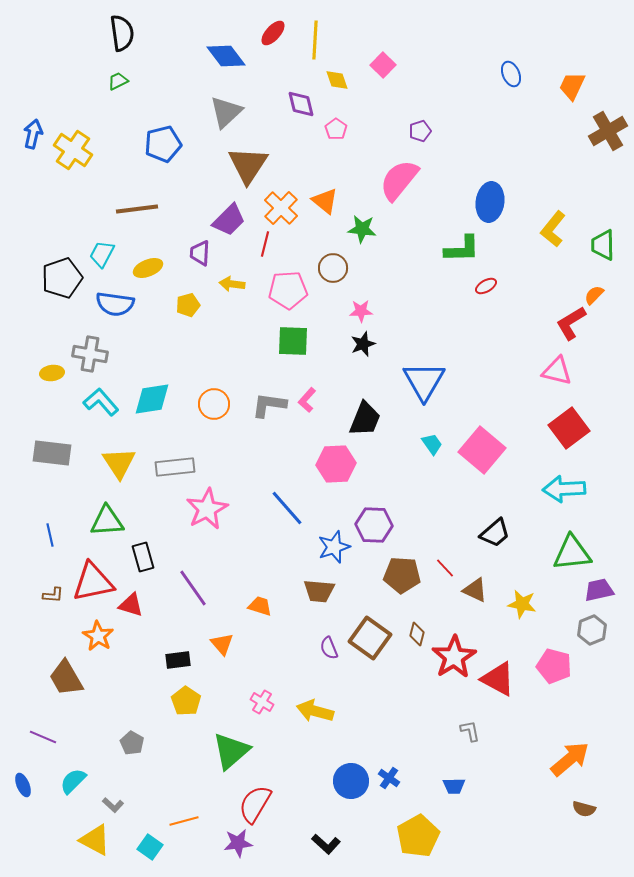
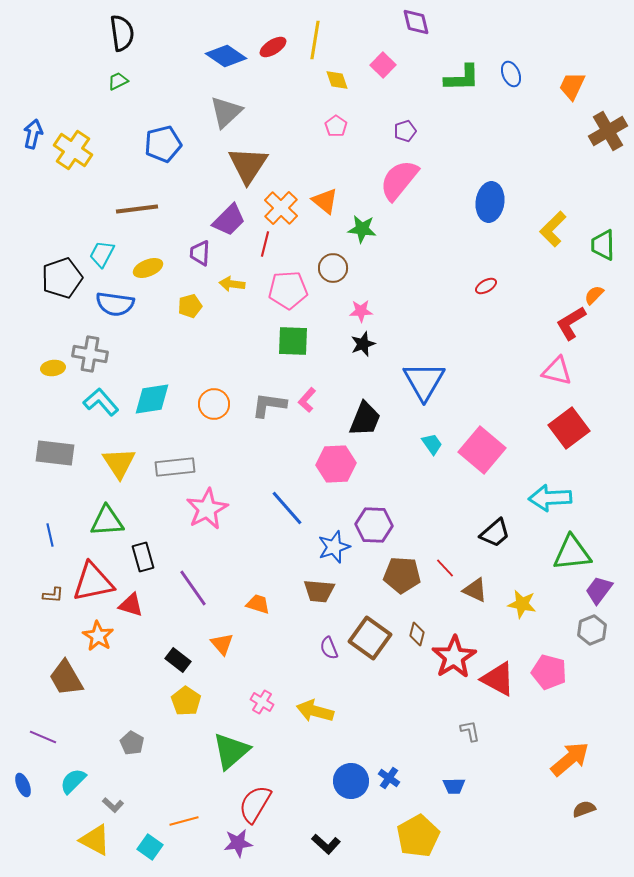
red ellipse at (273, 33): moved 14 px down; rotated 16 degrees clockwise
yellow line at (315, 40): rotated 6 degrees clockwise
blue diamond at (226, 56): rotated 18 degrees counterclockwise
purple diamond at (301, 104): moved 115 px right, 82 px up
pink pentagon at (336, 129): moved 3 px up
purple pentagon at (420, 131): moved 15 px left
yellow L-shape at (553, 229): rotated 6 degrees clockwise
green L-shape at (462, 249): moved 171 px up
yellow pentagon at (188, 305): moved 2 px right, 1 px down
yellow ellipse at (52, 373): moved 1 px right, 5 px up
gray rectangle at (52, 453): moved 3 px right
cyan arrow at (564, 489): moved 14 px left, 9 px down
purple trapezoid at (599, 590): rotated 40 degrees counterclockwise
orange trapezoid at (260, 606): moved 2 px left, 2 px up
black rectangle at (178, 660): rotated 45 degrees clockwise
pink pentagon at (554, 666): moved 5 px left, 6 px down
brown semicircle at (584, 809): rotated 145 degrees clockwise
